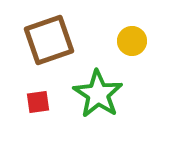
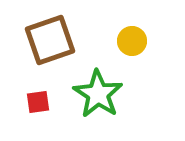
brown square: moved 1 px right
